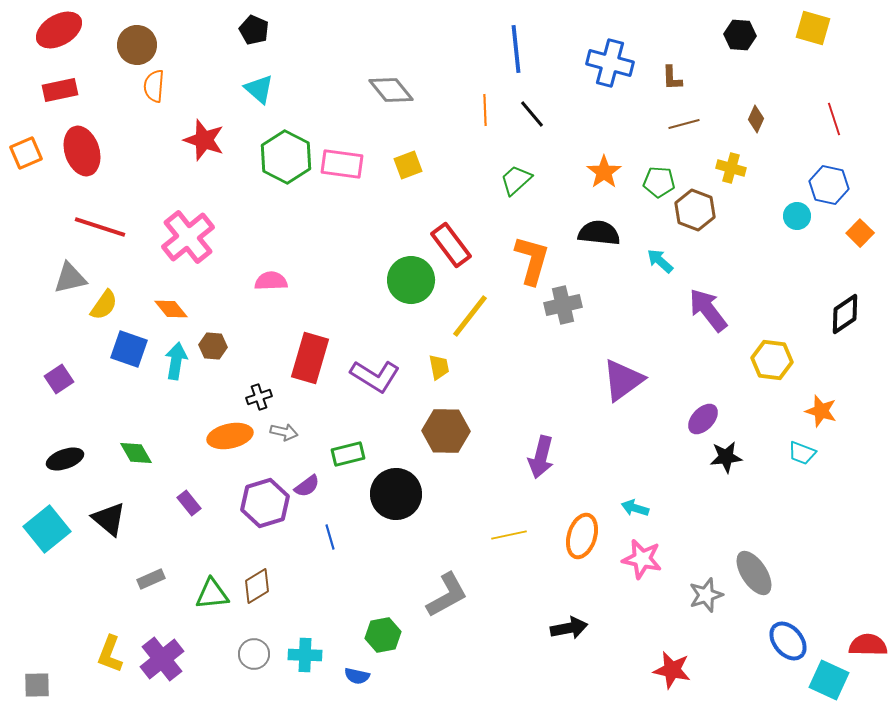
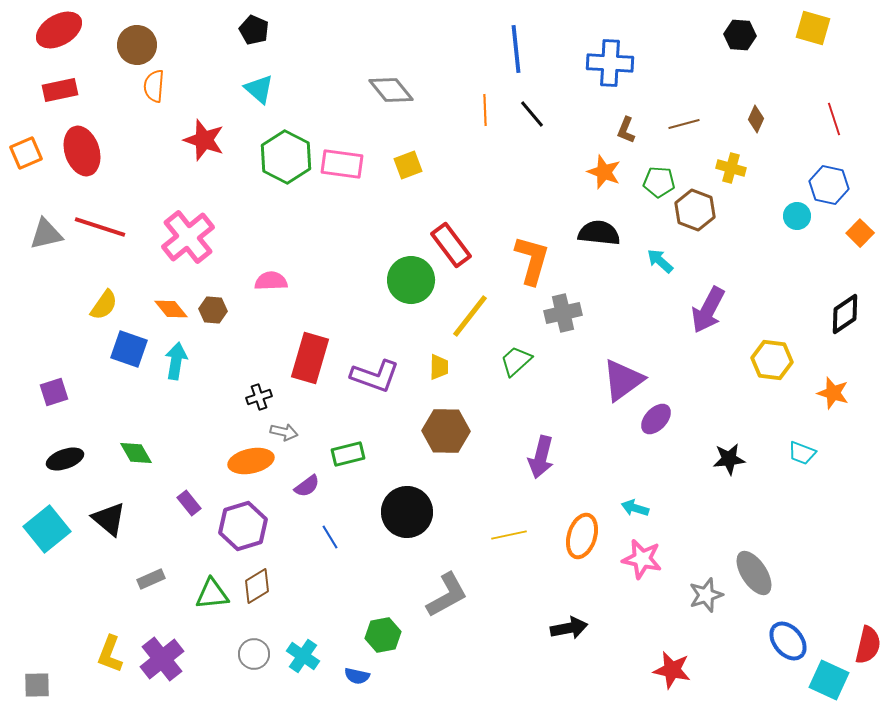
blue cross at (610, 63): rotated 12 degrees counterclockwise
brown L-shape at (672, 78): moved 46 px left, 52 px down; rotated 24 degrees clockwise
orange star at (604, 172): rotated 16 degrees counterclockwise
green trapezoid at (516, 180): moved 181 px down
gray triangle at (70, 278): moved 24 px left, 44 px up
gray cross at (563, 305): moved 8 px down
purple arrow at (708, 310): rotated 114 degrees counterclockwise
brown hexagon at (213, 346): moved 36 px up
yellow trapezoid at (439, 367): rotated 12 degrees clockwise
purple L-shape at (375, 376): rotated 12 degrees counterclockwise
purple square at (59, 379): moved 5 px left, 13 px down; rotated 16 degrees clockwise
orange star at (821, 411): moved 12 px right, 18 px up
purple ellipse at (703, 419): moved 47 px left
orange ellipse at (230, 436): moved 21 px right, 25 px down
black star at (726, 457): moved 3 px right, 2 px down
black circle at (396, 494): moved 11 px right, 18 px down
purple hexagon at (265, 503): moved 22 px left, 23 px down
blue line at (330, 537): rotated 15 degrees counterclockwise
red semicircle at (868, 645): rotated 102 degrees clockwise
cyan cross at (305, 655): moved 2 px left, 1 px down; rotated 32 degrees clockwise
